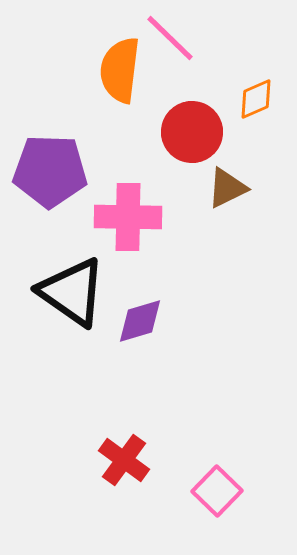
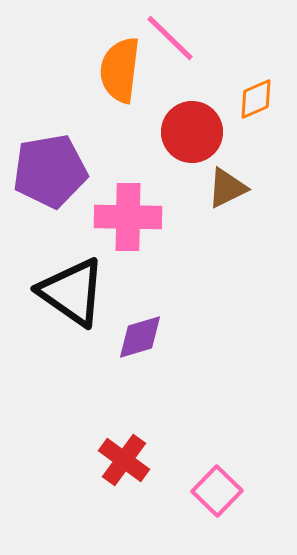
purple pentagon: rotated 12 degrees counterclockwise
purple diamond: moved 16 px down
